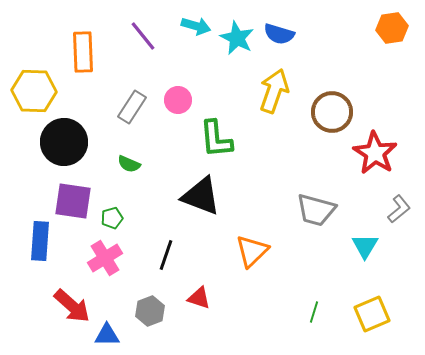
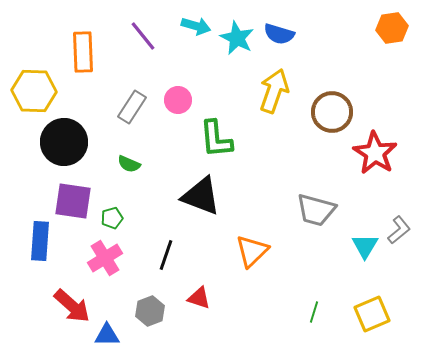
gray L-shape: moved 21 px down
